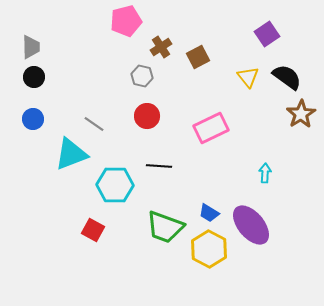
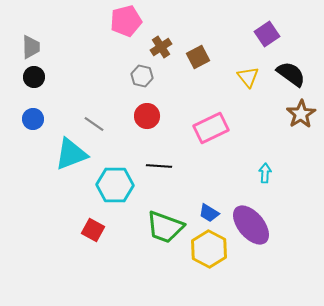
black semicircle: moved 4 px right, 3 px up
